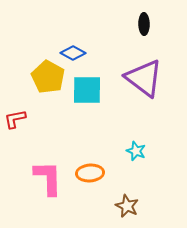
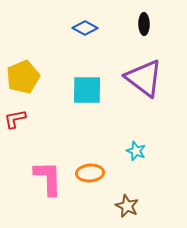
blue diamond: moved 12 px right, 25 px up
yellow pentagon: moved 25 px left; rotated 20 degrees clockwise
